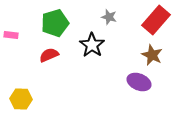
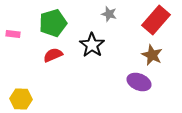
gray star: moved 3 px up
green pentagon: moved 2 px left
pink rectangle: moved 2 px right, 1 px up
red semicircle: moved 4 px right
